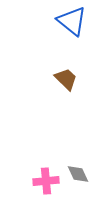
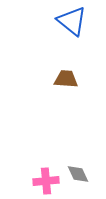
brown trapezoid: rotated 40 degrees counterclockwise
